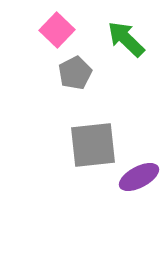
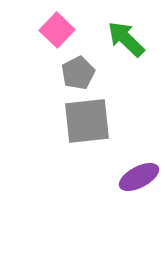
gray pentagon: moved 3 px right
gray square: moved 6 px left, 24 px up
